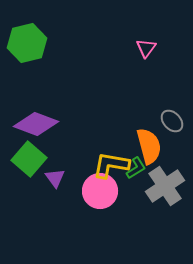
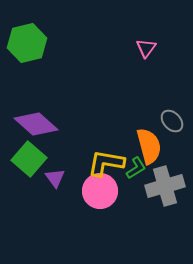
purple diamond: rotated 21 degrees clockwise
yellow L-shape: moved 5 px left, 2 px up
gray cross: rotated 18 degrees clockwise
